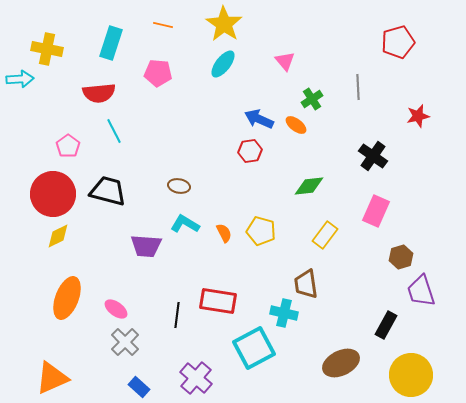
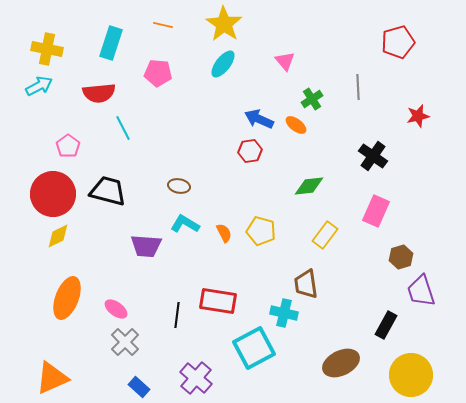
cyan arrow at (20, 79): moved 19 px right, 7 px down; rotated 24 degrees counterclockwise
cyan line at (114, 131): moved 9 px right, 3 px up
